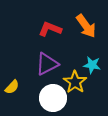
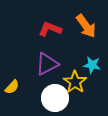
white circle: moved 2 px right
